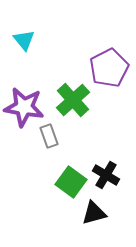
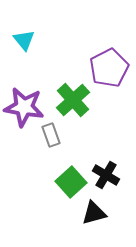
gray rectangle: moved 2 px right, 1 px up
green square: rotated 12 degrees clockwise
